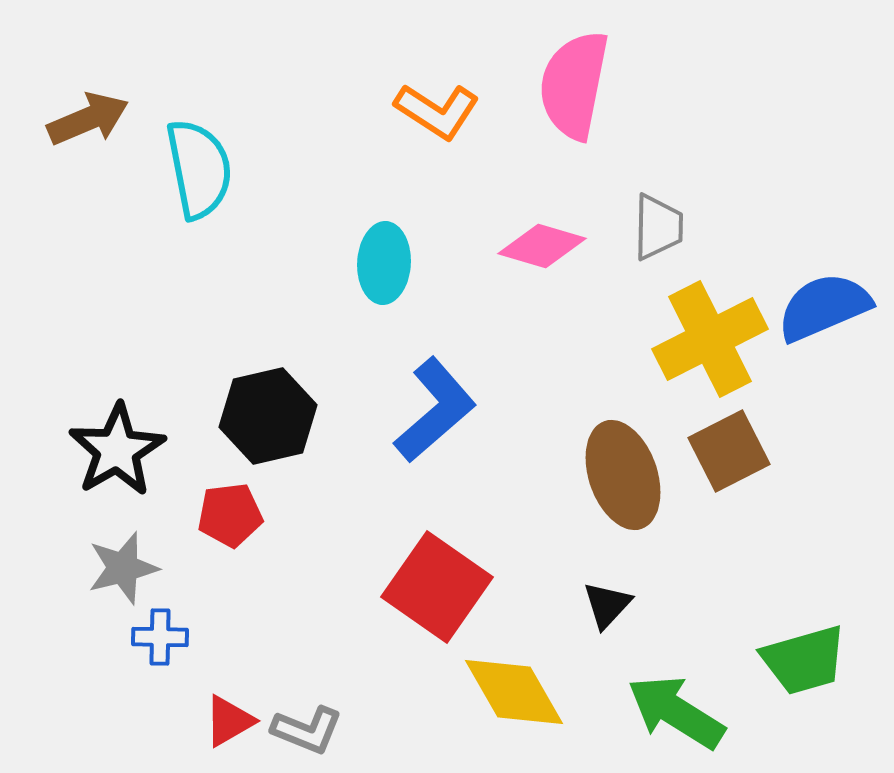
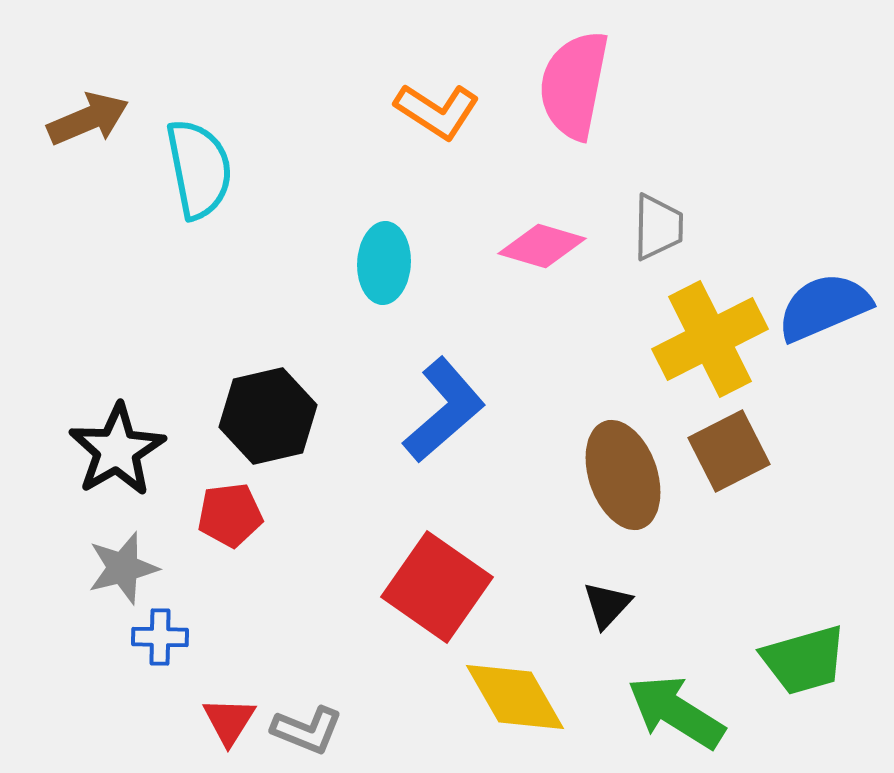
blue L-shape: moved 9 px right
yellow diamond: moved 1 px right, 5 px down
red triangle: rotated 28 degrees counterclockwise
